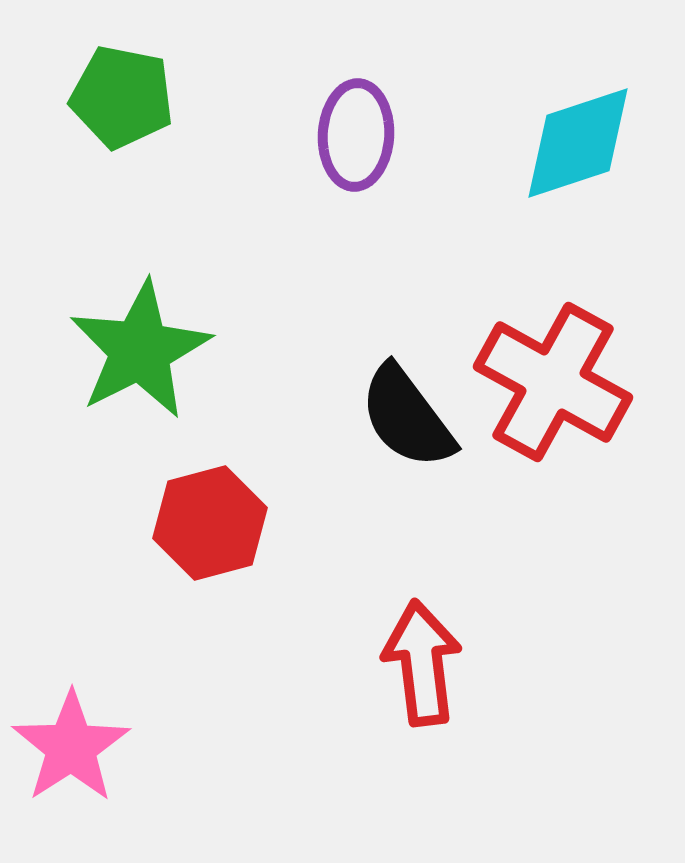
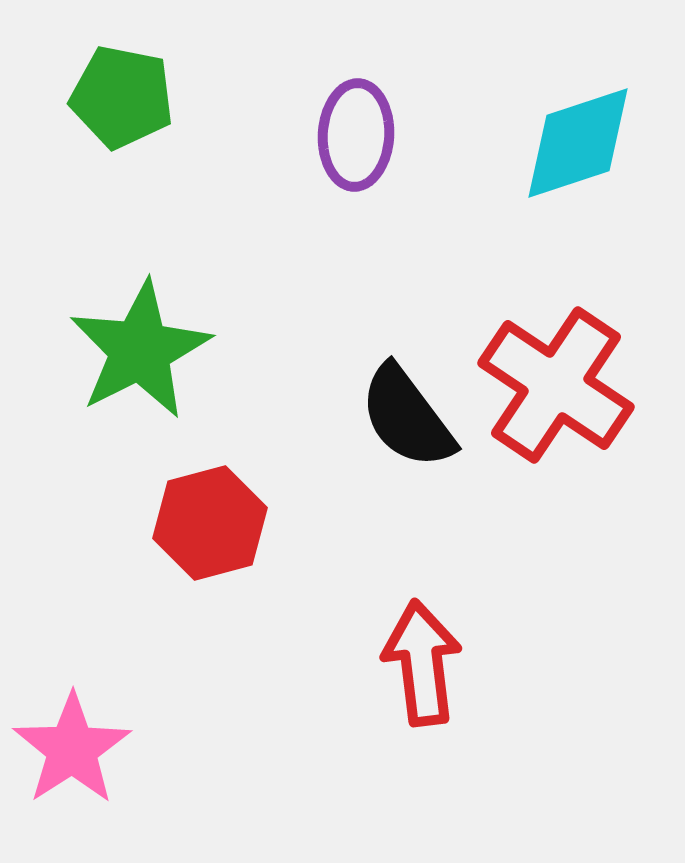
red cross: moved 3 px right, 3 px down; rotated 5 degrees clockwise
pink star: moved 1 px right, 2 px down
